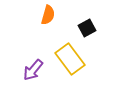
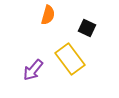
black square: rotated 36 degrees counterclockwise
